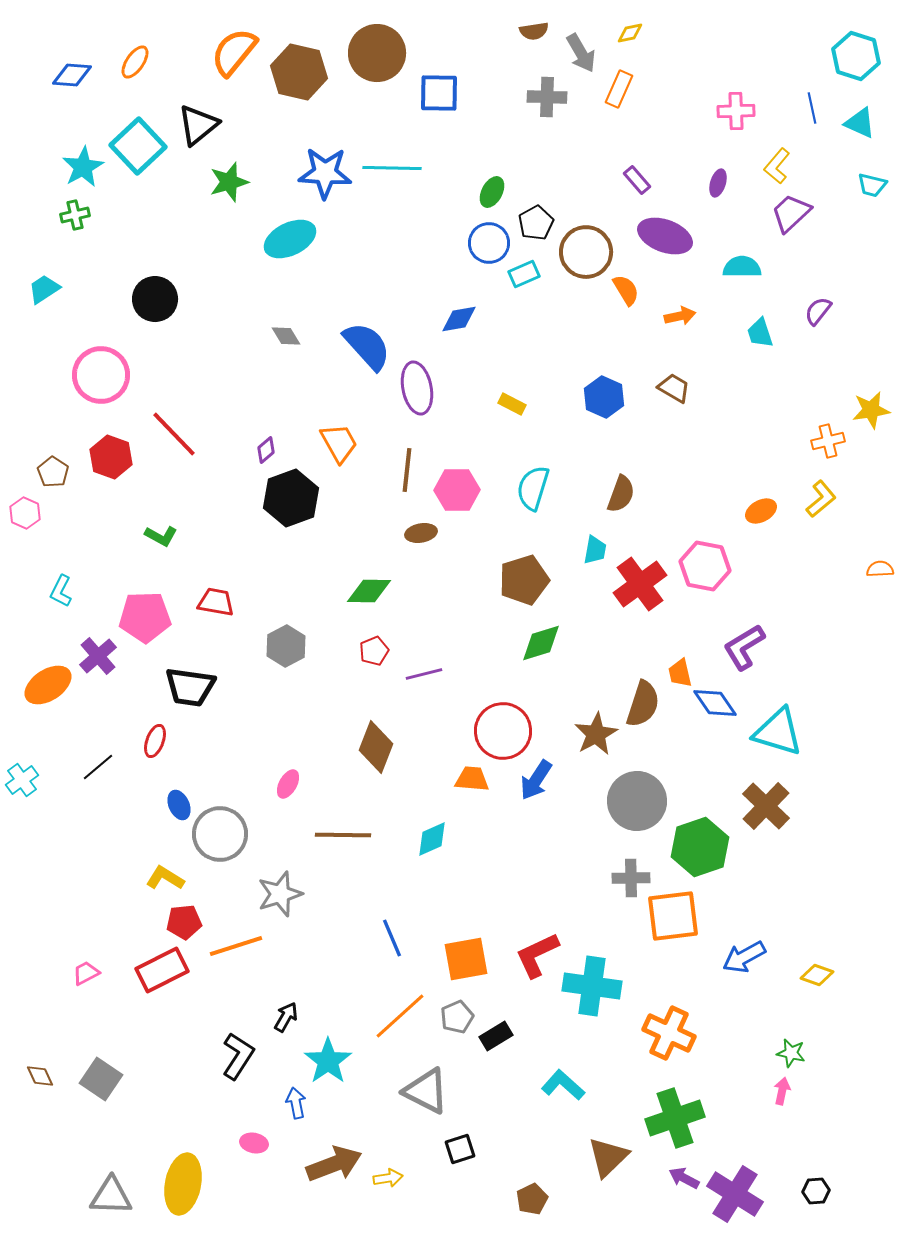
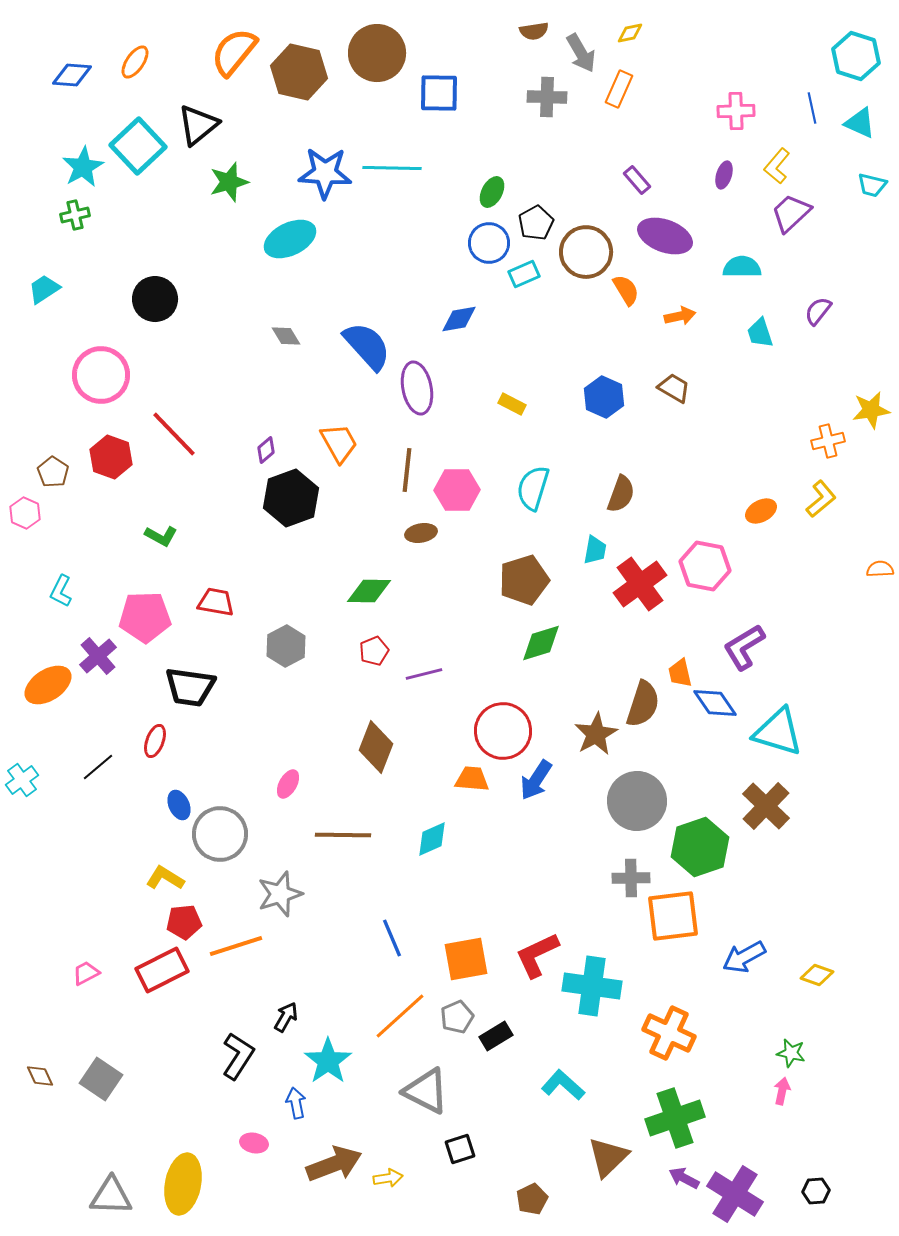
purple ellipse at (718, 183): moved 6 px right, 8 px up
